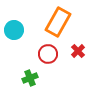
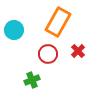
green cross: moved 2 px right, 2 px down
